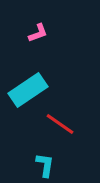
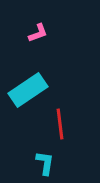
red line: rotated 48 degrees clockwise
cyan L-shape: moved 2 px up
